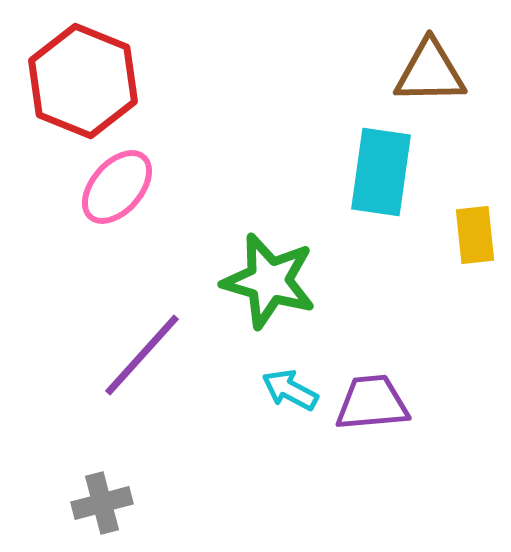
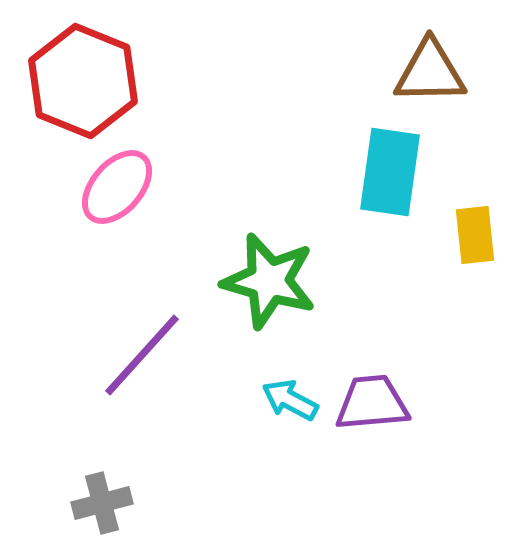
cyan rectangle: moved 9 px right
cyan arrow: moved 10 px down
